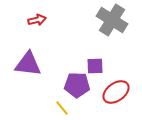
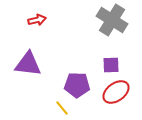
purple square: moved 16 px right, 1 px up
